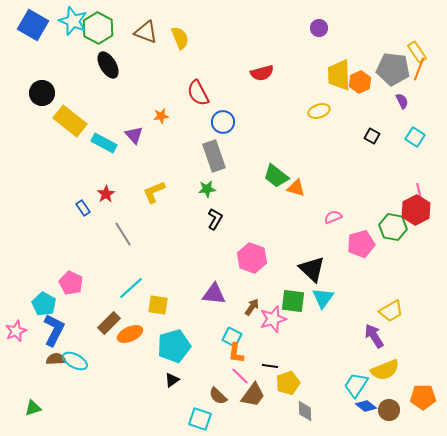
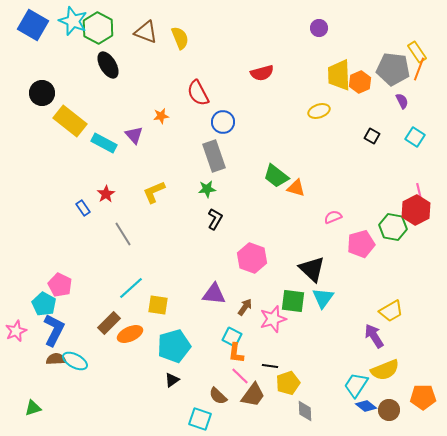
pink pentagon at (71, 283): moved 11 px left, 2 px down
brown arrow at (252, 307): moved 7 px left
